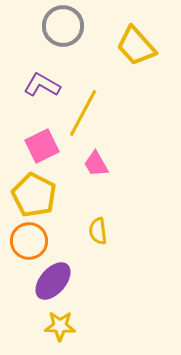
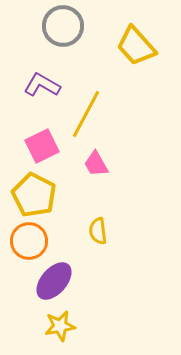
yellow line: moved 3 px right, 1 px down
purple ellipse: moved 1 px right
yellow star: rotated 12 degrees counterclockwise
